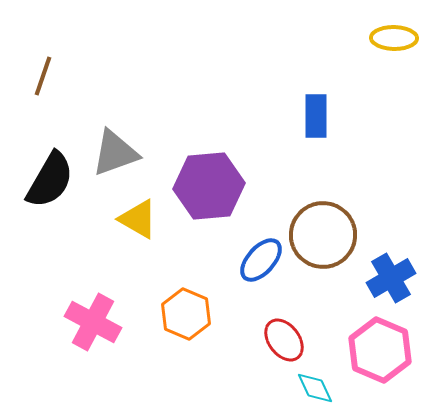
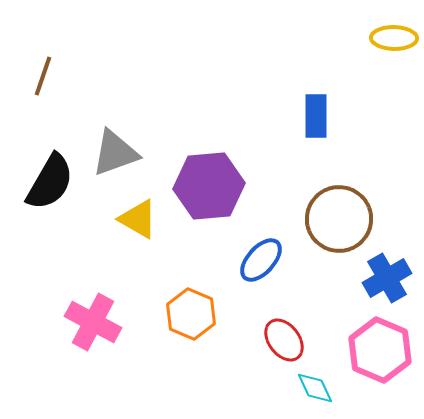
black semicircle: moved 2 px down
brown circle: moved 16 px right, 16 px up
blue cross: moved 4 px left
orange hexagon: moved 5 px right
